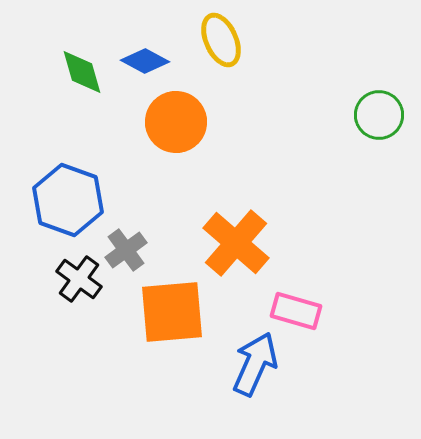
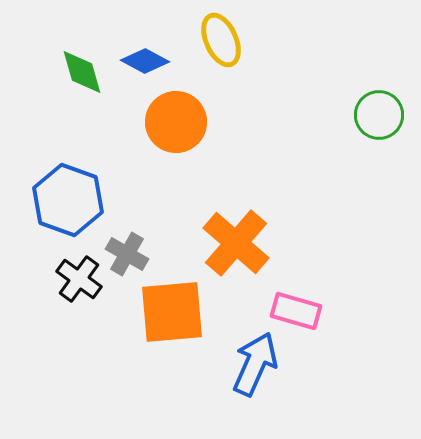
gray cross: moved 1 px right, 4 px down; rotated 24 degrees counterclockwise
